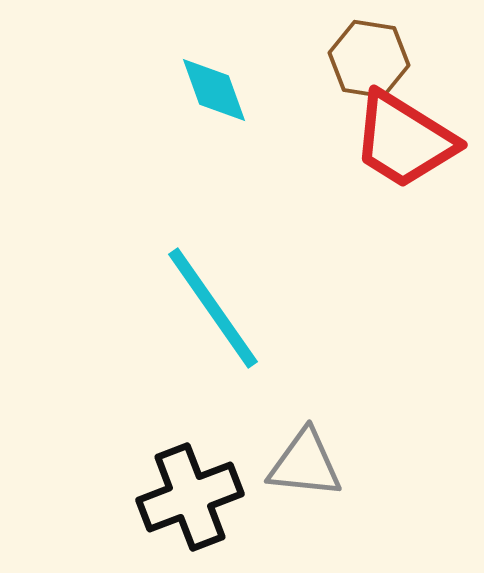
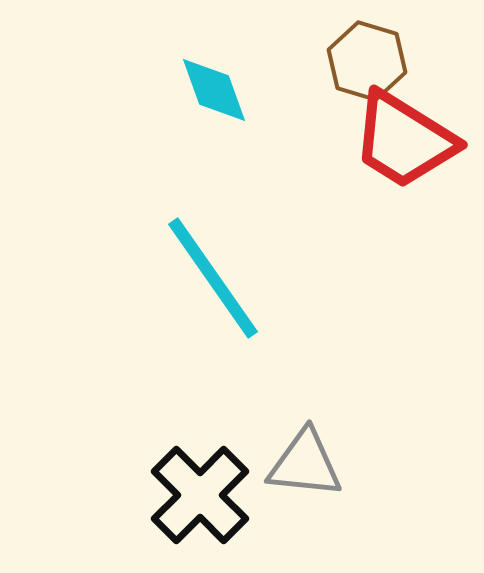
brown hexagon: moved 2 px left, 2 px down; rotated 8 degrees clockwise
cyan line: moved 30 px up
black cross: moved 10 px right, 2 px up; rotated 24 degrees counterclockwise
